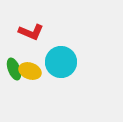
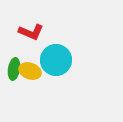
cyan circle: moved 5 px left, 2 px up
green ellipse: rotated 30 degrees clockwise
